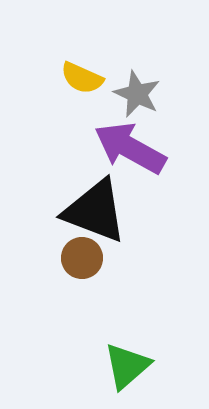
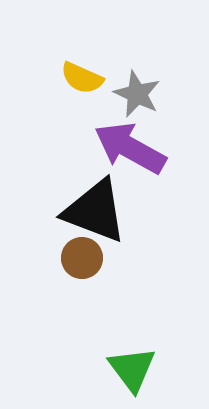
green triangle: moved 5 px right, 3 px down; rotated 26 degrees counterclockwise
